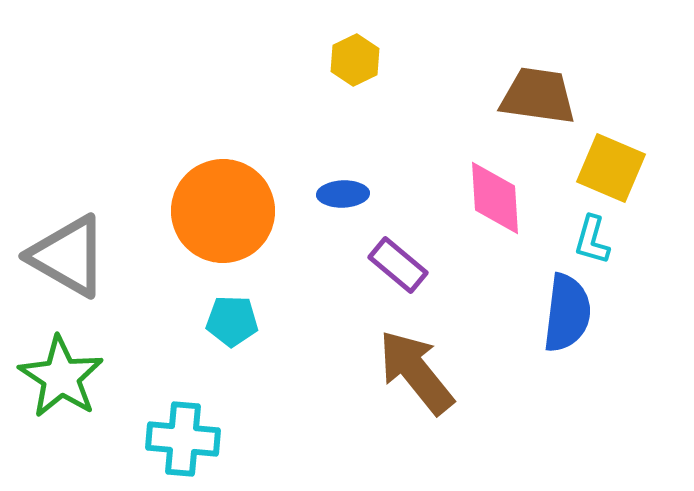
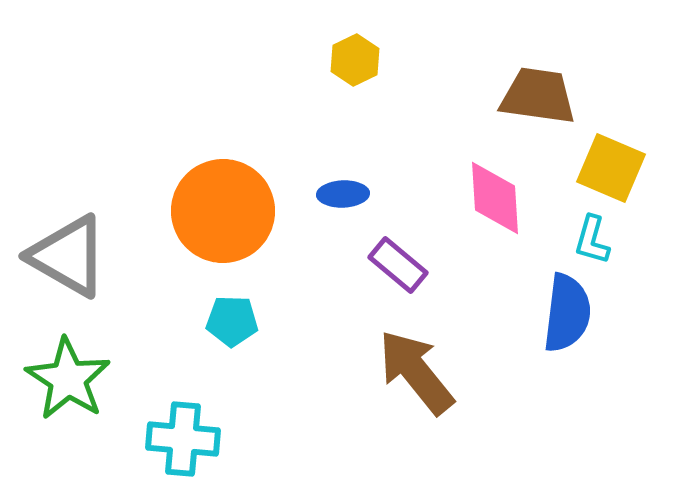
green star: moved 7 px right, 2 px down
